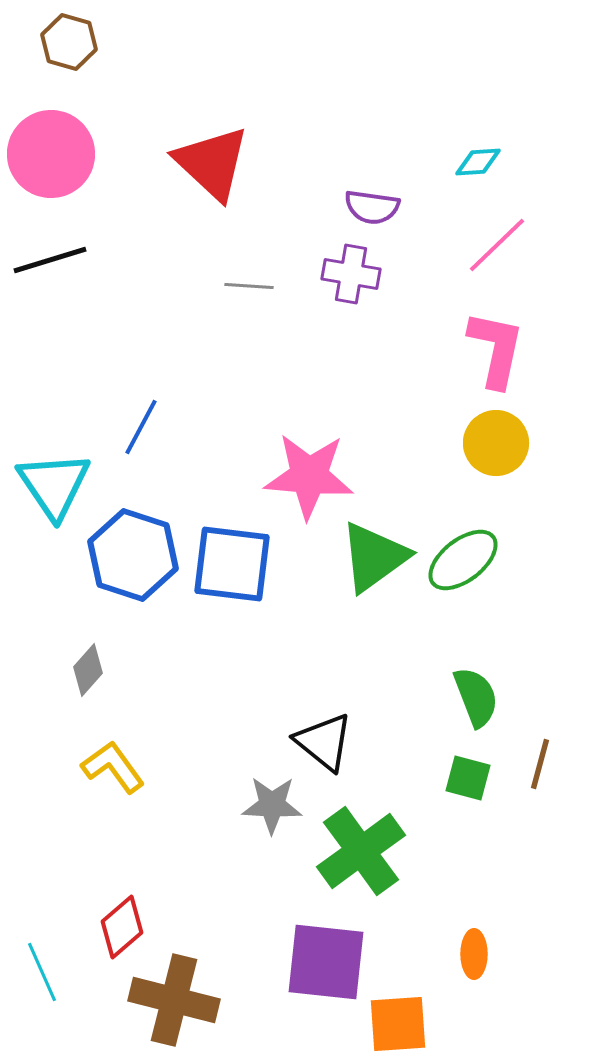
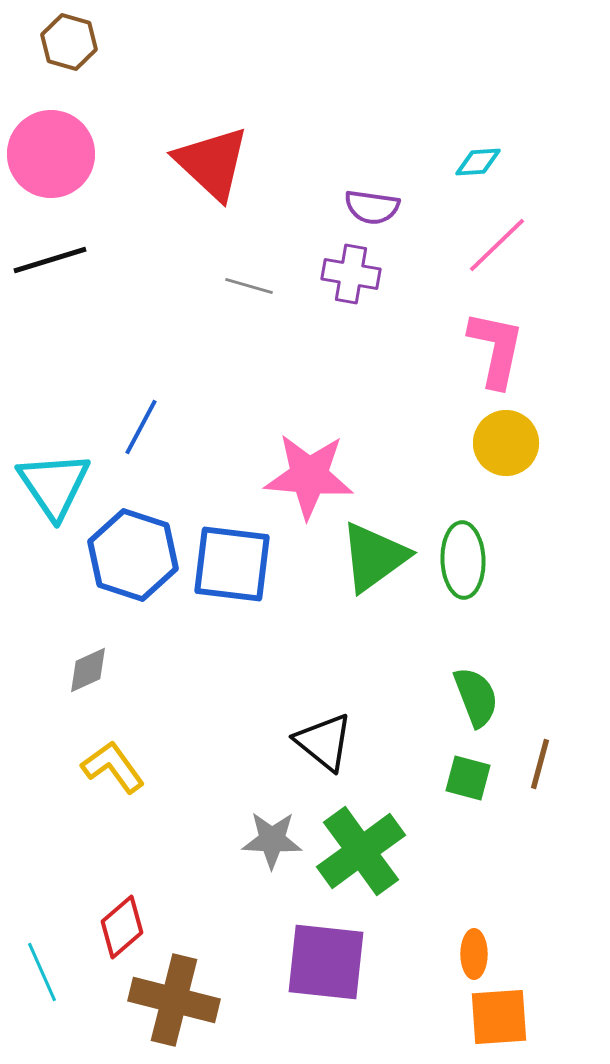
gray line: rotated 12 degrees clockwise
yellow circle: moved 10 px right
green ellipse: rotated 54 degrees counterclockwise
gray diamond: rotated 24 degrees clockwise
gray star: moved 35 px down
orange square: moved 101 px right, 7 px up
